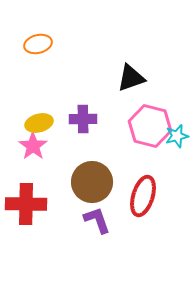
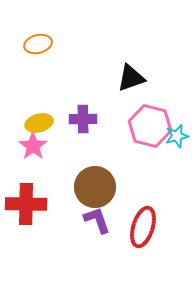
brown circle: moved 3 px right, 5 px down
red ellipse: moved 31 px down
